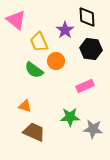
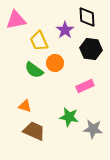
pink triangle: rotated 50 degrees counterclockwise
yellow trapezoid: moved 1 px up
orange circle: moved 1 px left, 2 px down
green star: moved 1 px left; rotated 12 degrees clockwise
brown trapezoid: moved 1 px up
